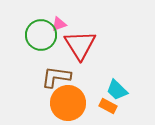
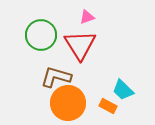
pink triangle: moved 28 px right, 7 px up
brown L-shape: rotated 8 degrees clockwise
cyan trapezoid: moved 6 px right
